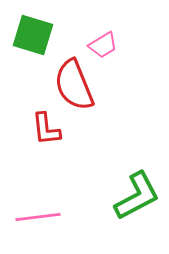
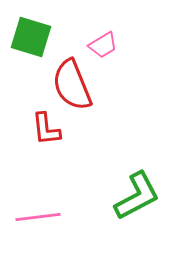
green square: moved 2 px left, 2 px down
red semicircle: moved 2 px left
